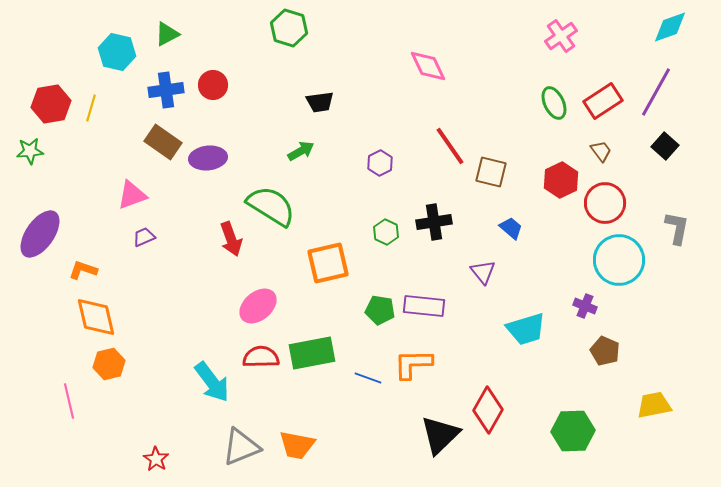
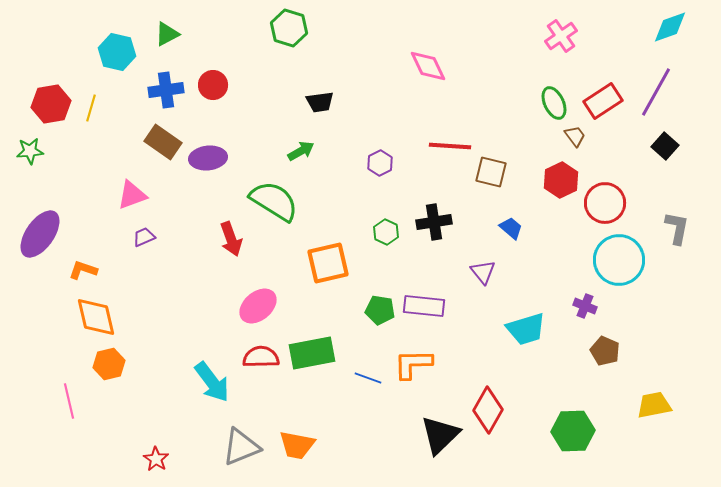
red line at (450, 146): rotated 51 degrees counterclockwise
brown trapezoid at (601, 151): moved 26 px left, 15 px up
green semicircle at (271, 206): moved 3 px right, 5 px up
